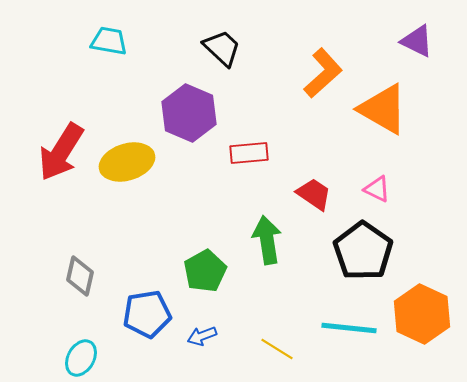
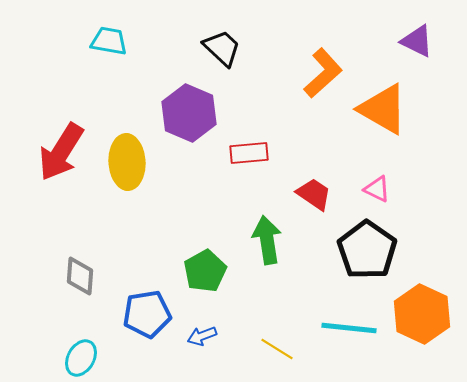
yellow ellipse: rotated 76 degrees counterclockwise
black pentagon: moved 4 px right, 1 px up
gray diamond: rotated 9 degrees counterclockwise
